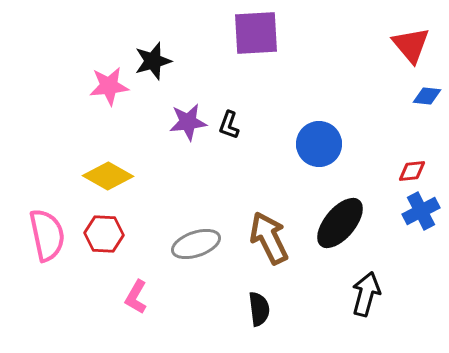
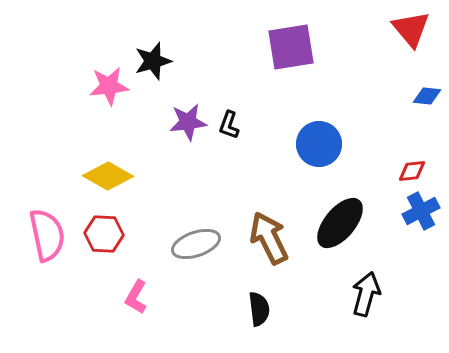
purple square: moved 35 px right, 14 px down; rotated 6 degrees counterclockwise
red triangle: moved 16 px up
